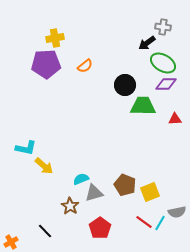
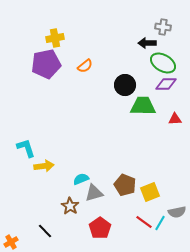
black arrow: rotated 36 degrees clockwise
purple pentagon: rotated 8 degrees counterclockwise
cyan L-shape: rotated 120 degrees counterclockwise
yellow arrow: rotated 48 degrees counterclockwise
